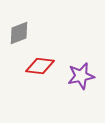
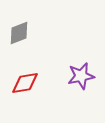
red diamond: moved 15 px left, 17 px down; rotated 16 degrees counterclockwise
